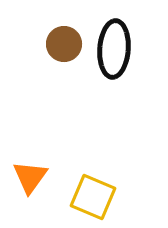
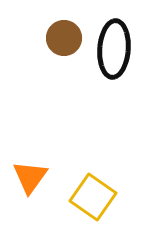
brown circle: moved 6 px up
yellow square: rotated 12 degrees clockwise
